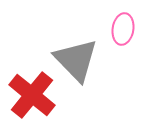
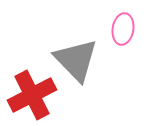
red cross: rotated 24 degrees clockwise
